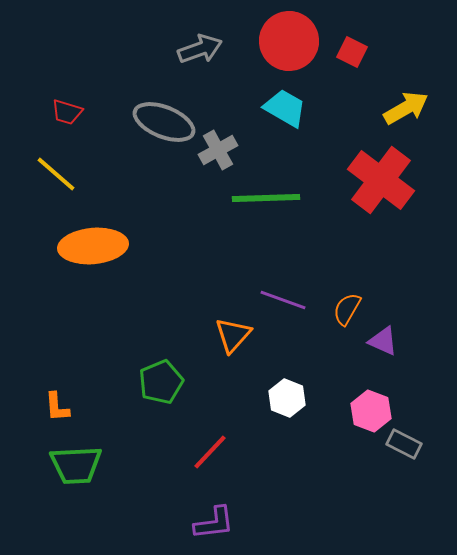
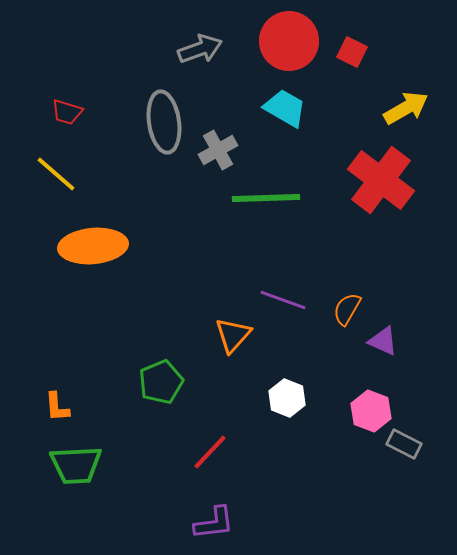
gray ellipse: rotated 60 degrees clockwise
